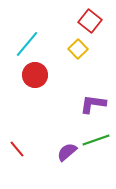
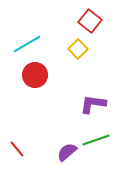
cyan line: rotated 20 degrees clockwise
